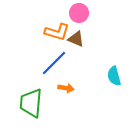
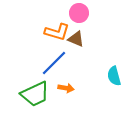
green trapezoid: moved 4 px right, 9 px up; rotated 120 degrees counterclockwise
